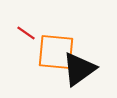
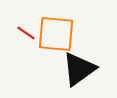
orange square: moved 18 px up
